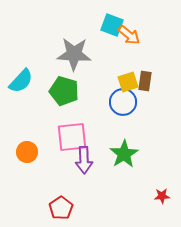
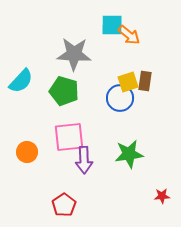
cyan square: rotated 20 degrees counterclockwise
blue circle: moved 3 px left, 4 px up
pink square: moved 3 px left
green star: moved 5 px right; rotated 24 degrees clockwise
red pentagon: moved 3 px right, 3 px up
